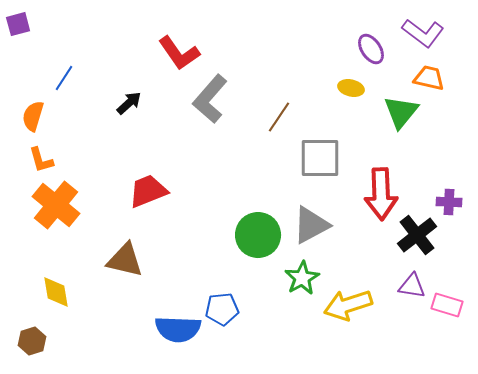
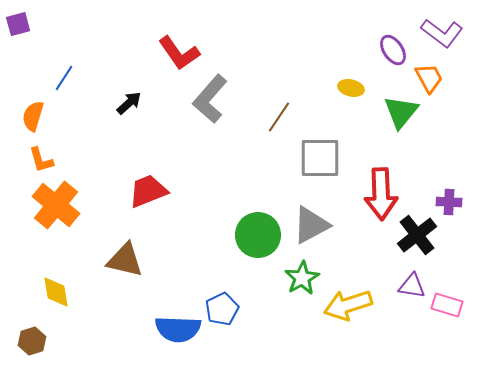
purple L-shape: moved 19 px right
purple ellipse: moved 22 px right, 1 px down
orange trapezoid: rotated 48 degrees clockwise
blue pentagon: rotated 20 degrees counterclockwise
